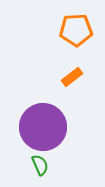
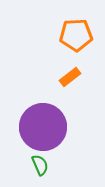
orange pentagon: moved 5 px down
orange rectangle: moved 2 px left
